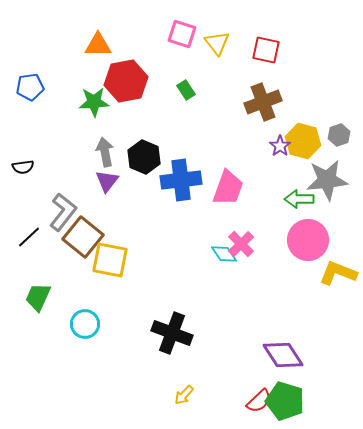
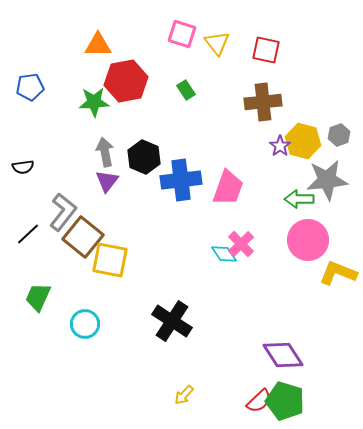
brown cross: rotated 15 degrees clockwise
black line: moved 1 px left, 3 px up
black cross: moved 12 px up; rotated 12 degrees clockwise
